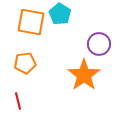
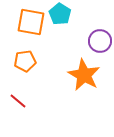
purple circle: moved 1 px right, 3 px up
orange pentagon: moved 2 px up
orange star: rotated 8 degrees counterclockwise
red line: rotated 36 degrees counterclockwise
